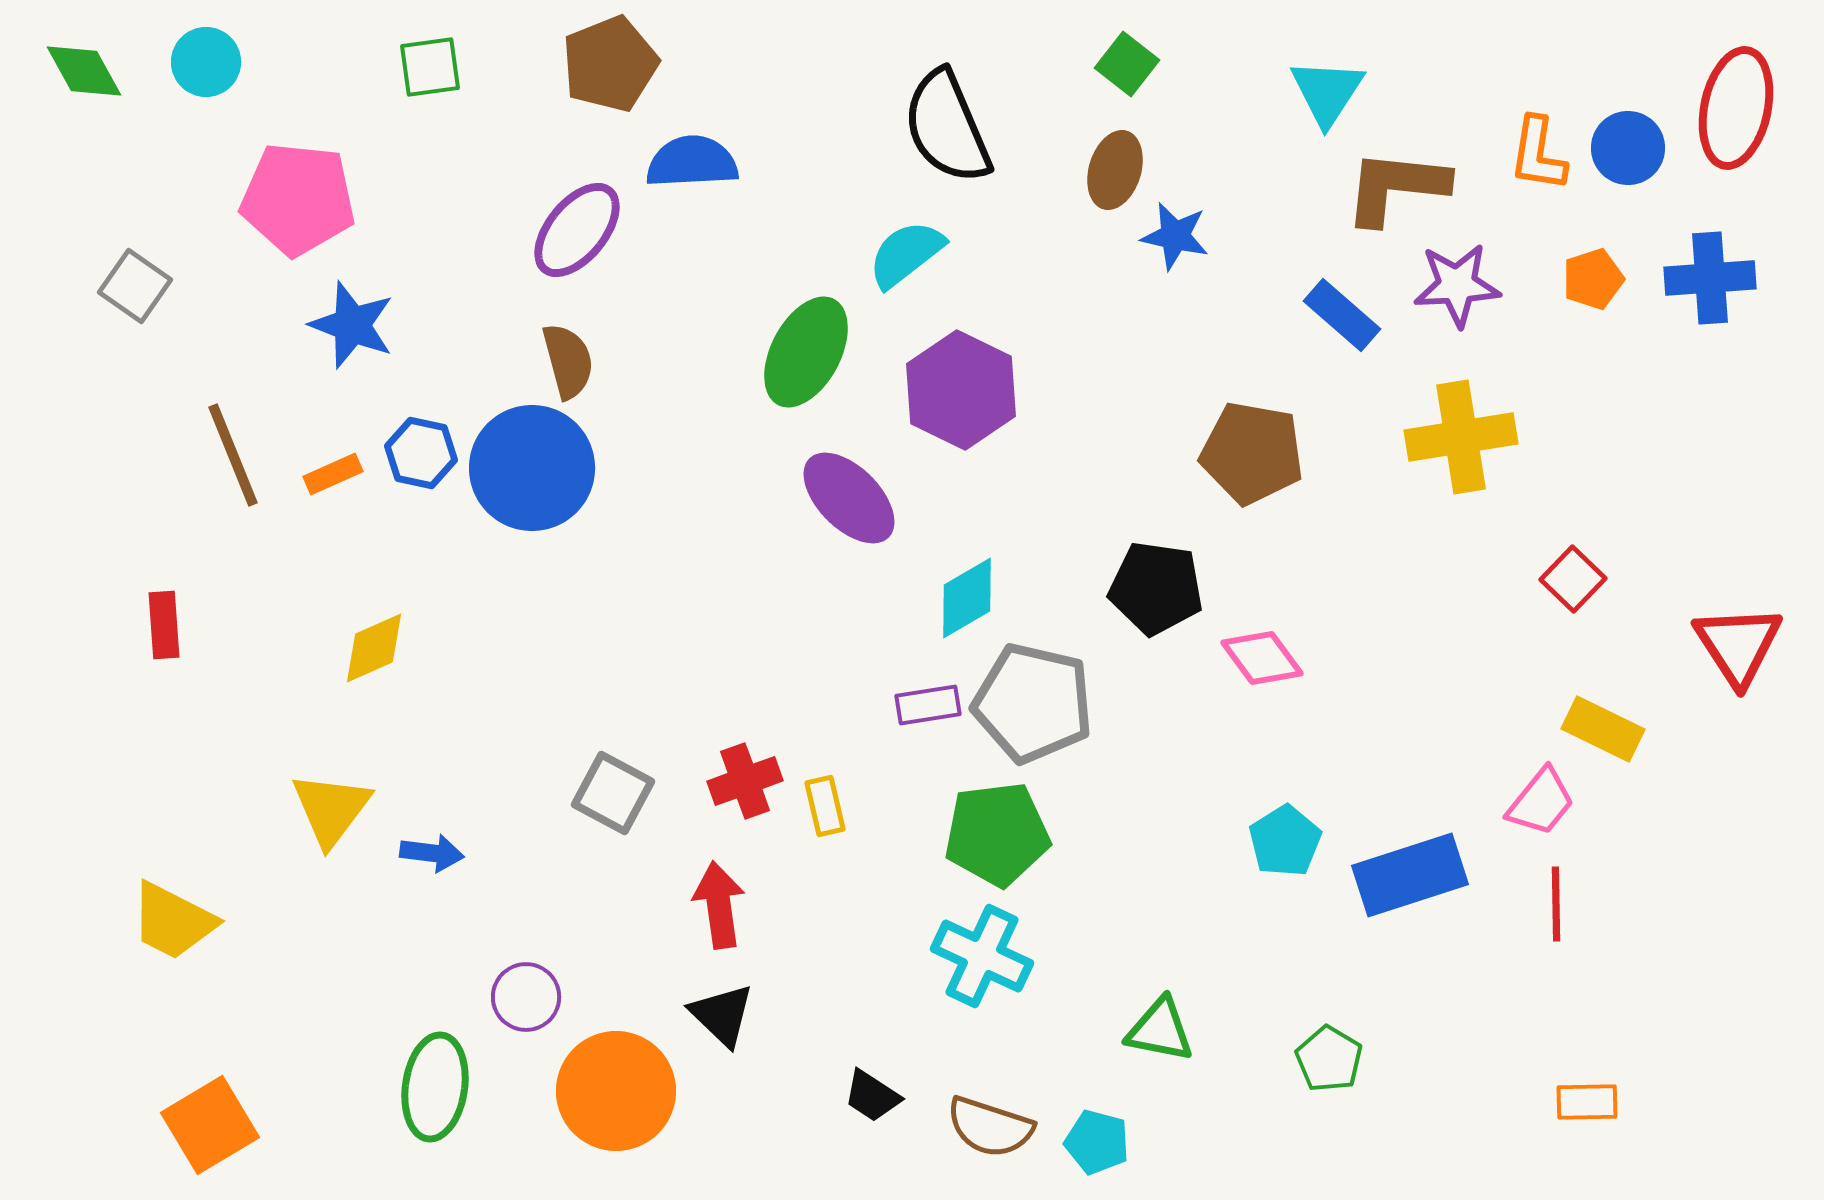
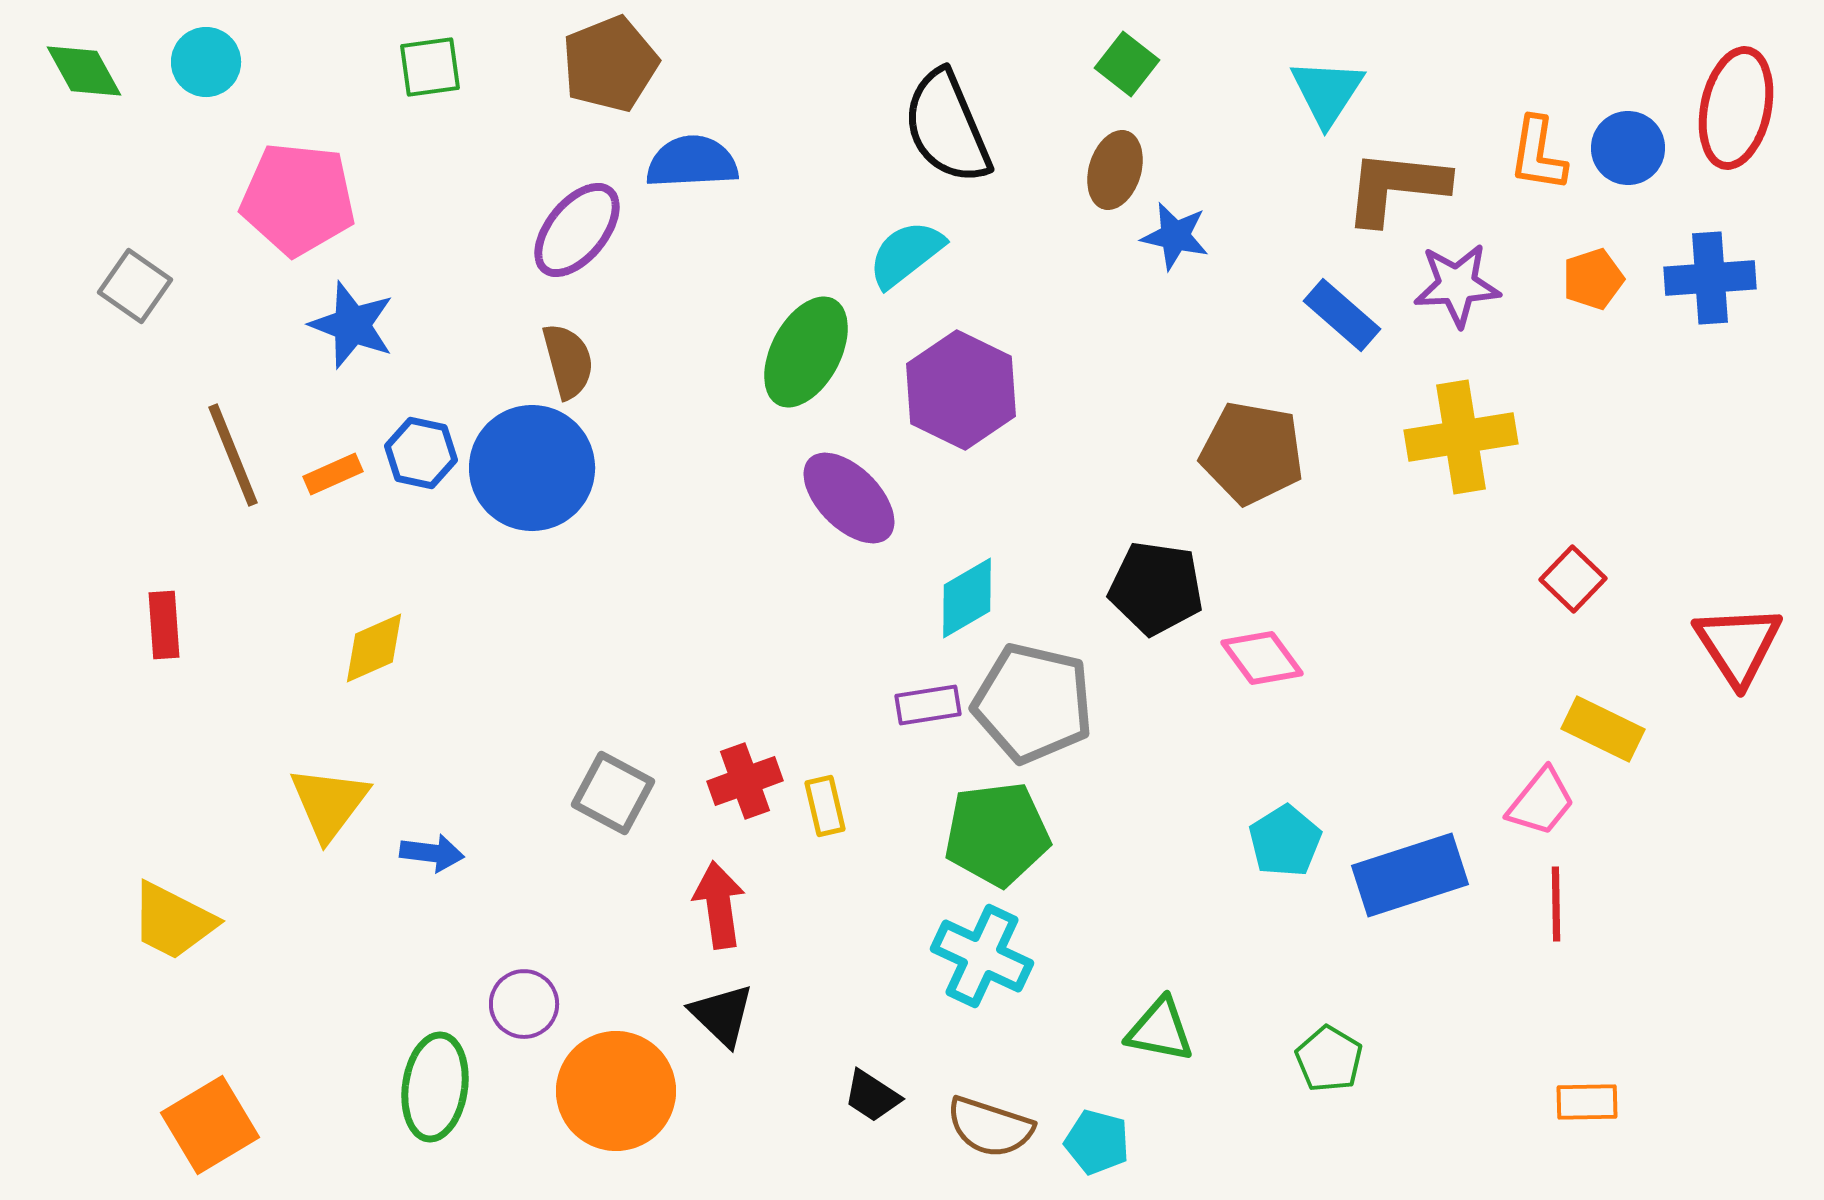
yellow triangle at (331, 809): moved 2 px left, 6 px up
purple circle at (526, 997): moved 2 px left, 7 px down
